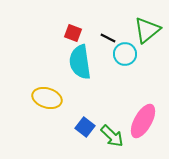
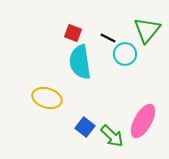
green triangle: rotated 12 degrees counterclockwise
